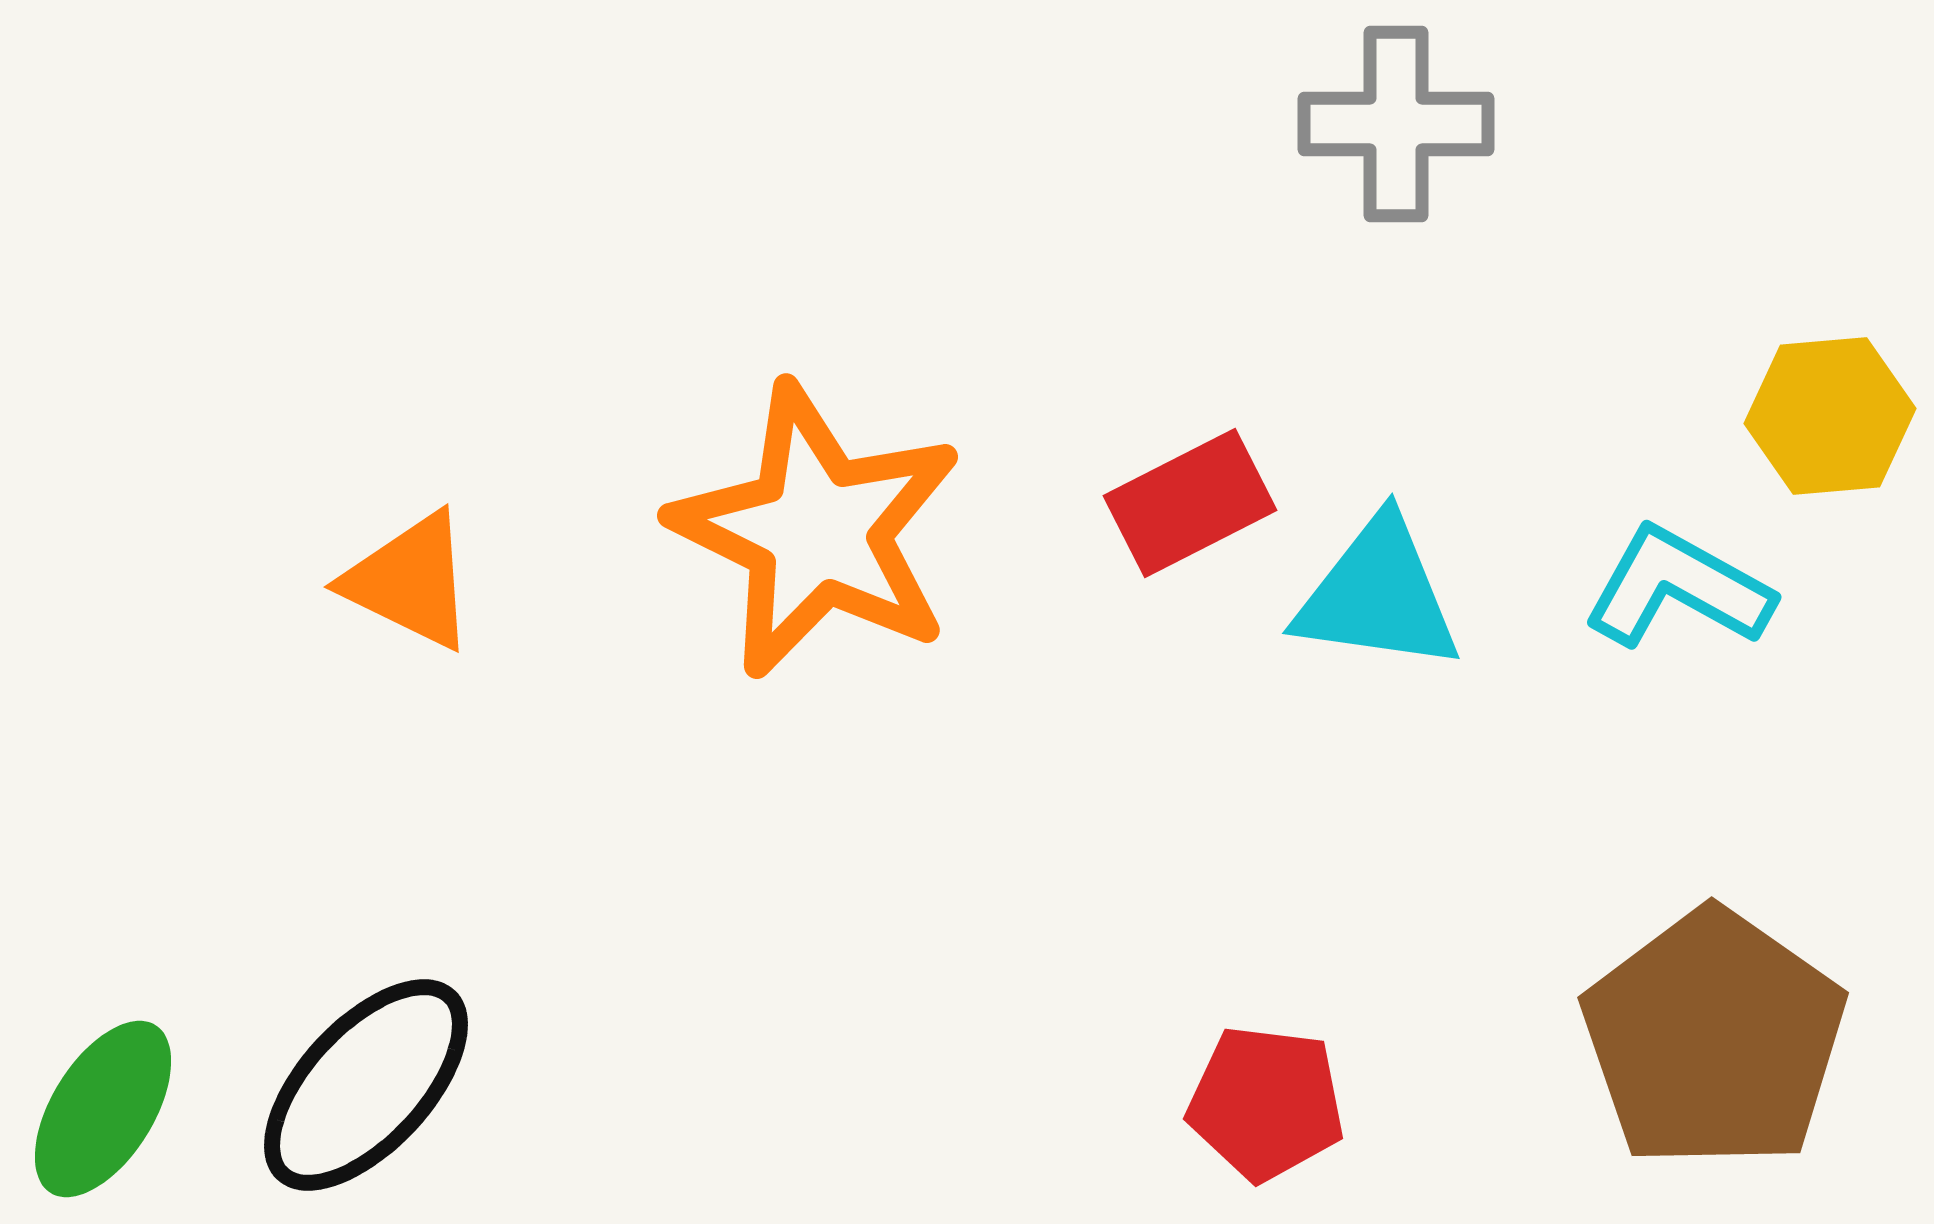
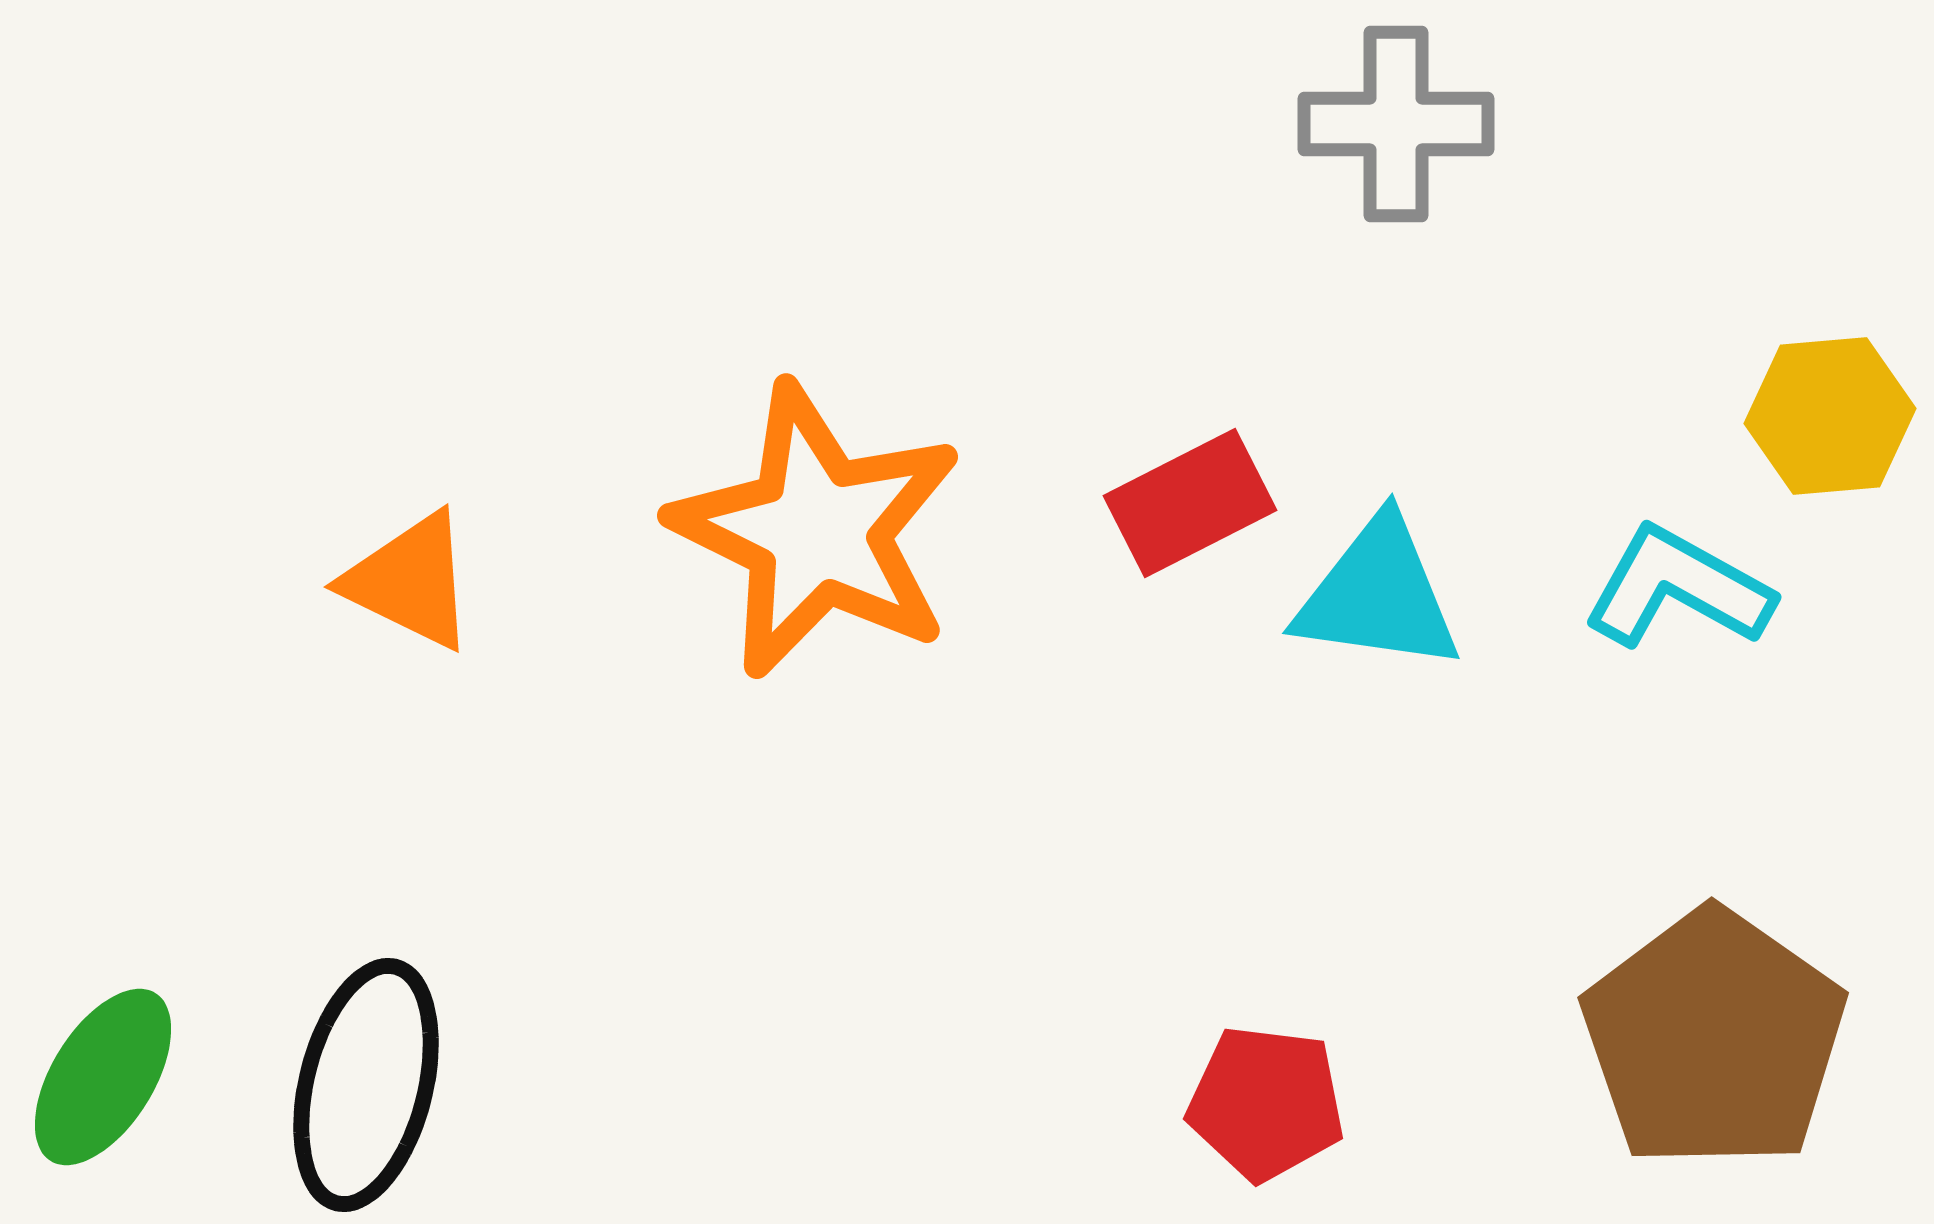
black ellipse: rotated 29 degrees counterclockwise
green ellipse: moved 32 px up
